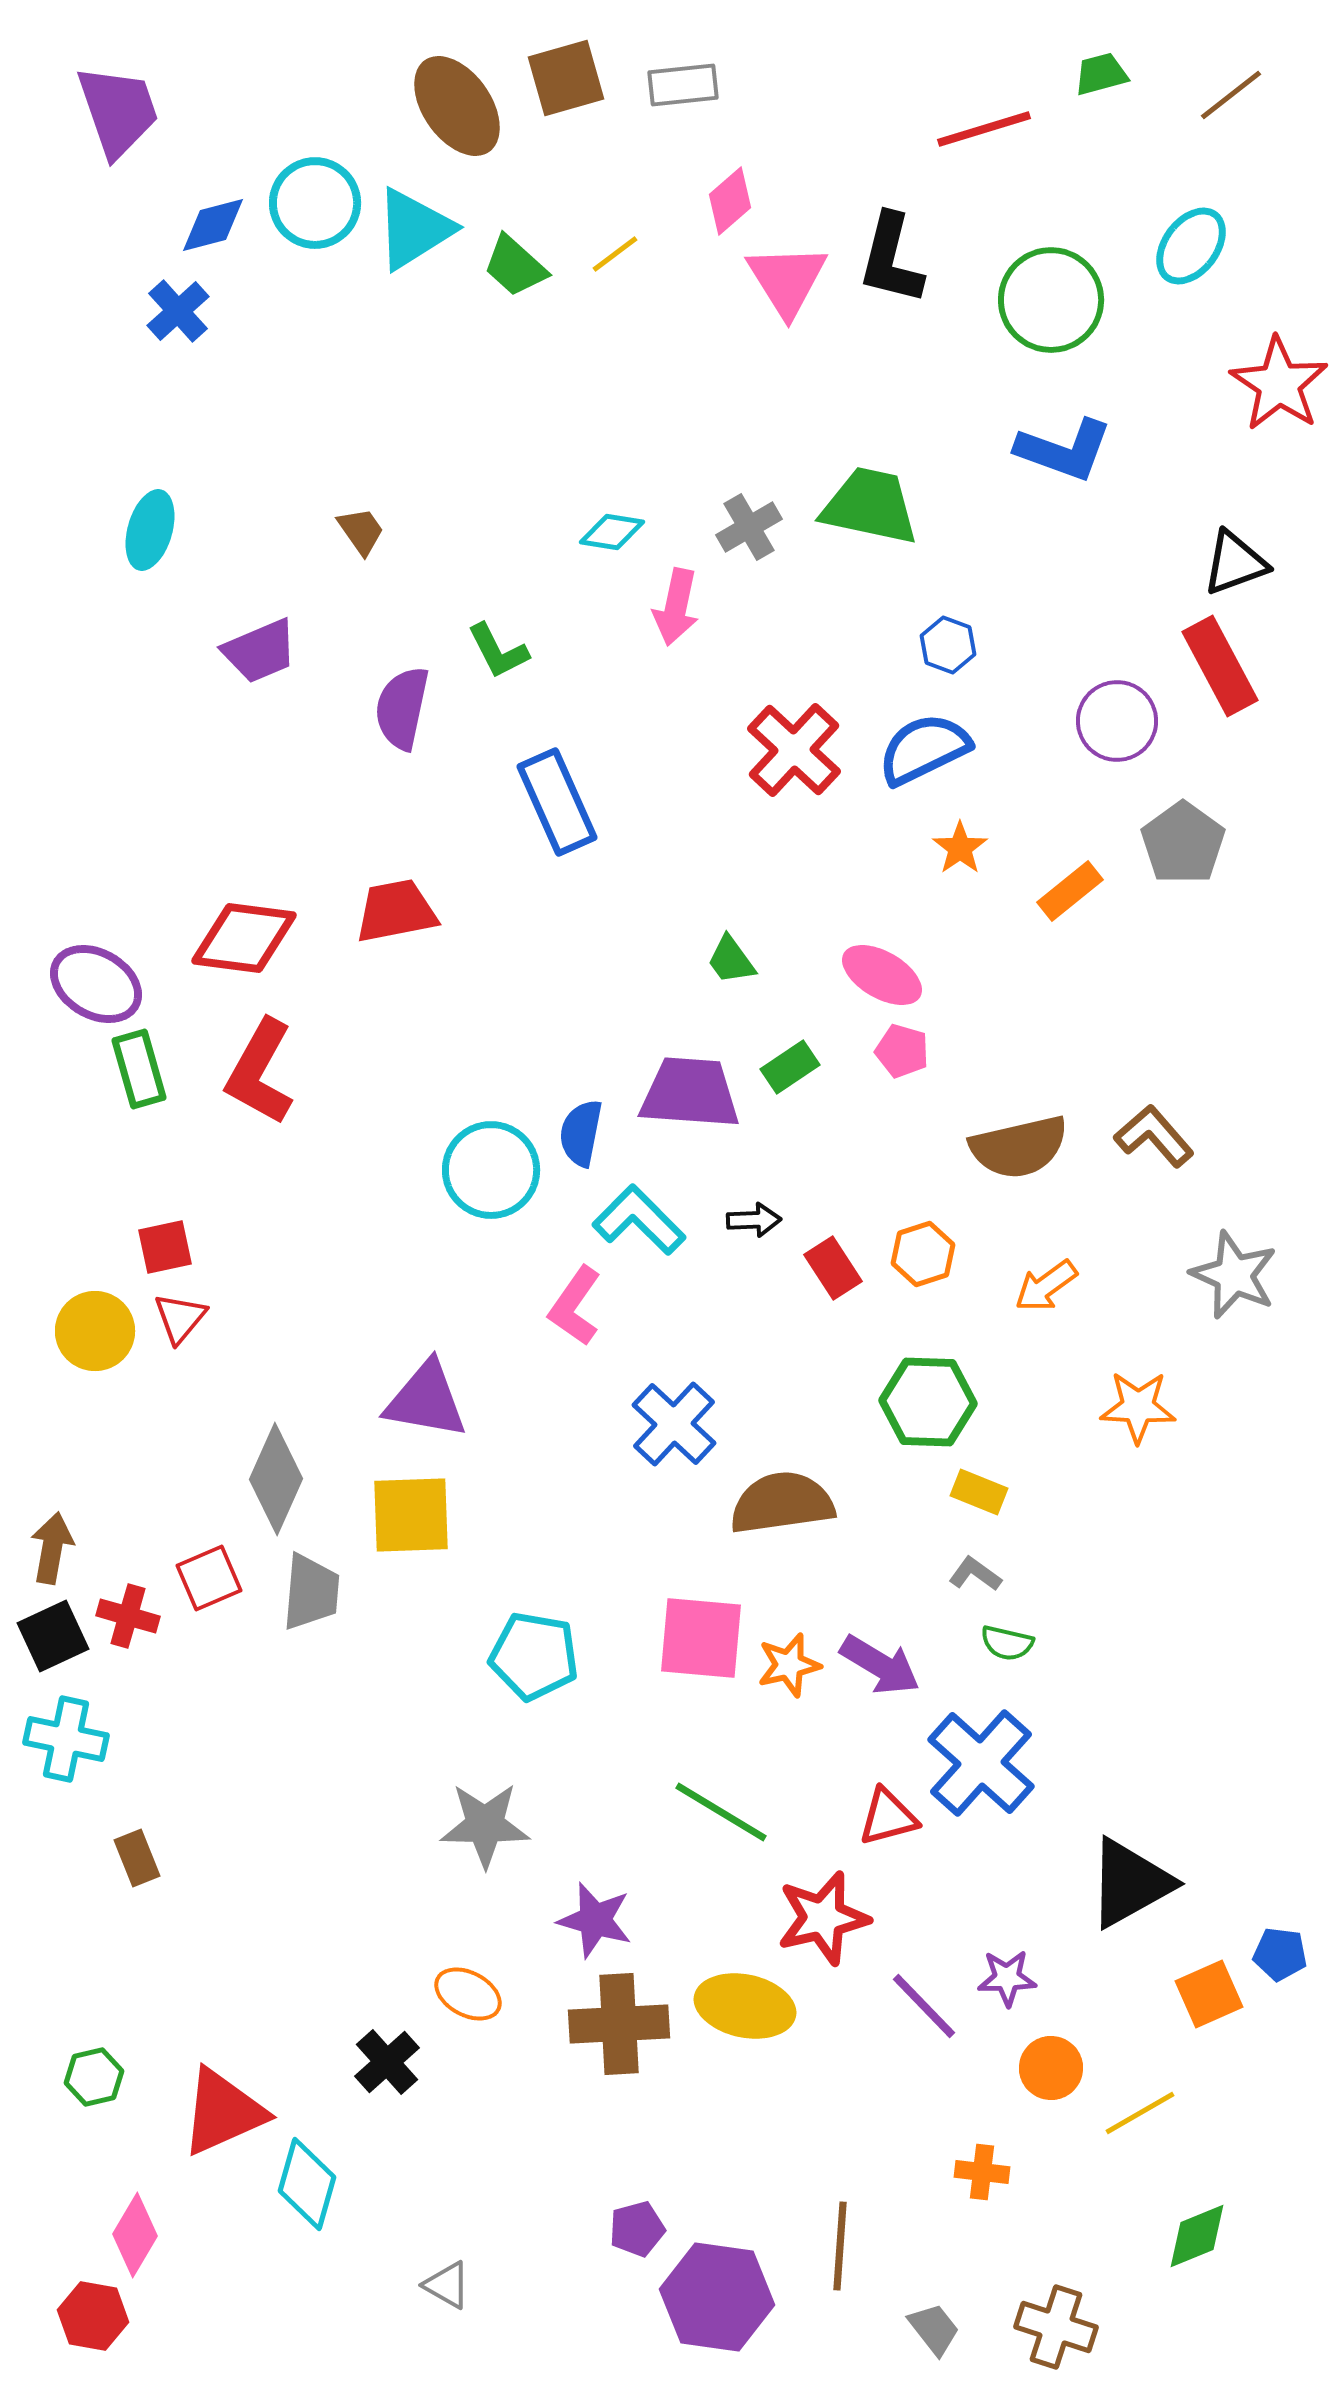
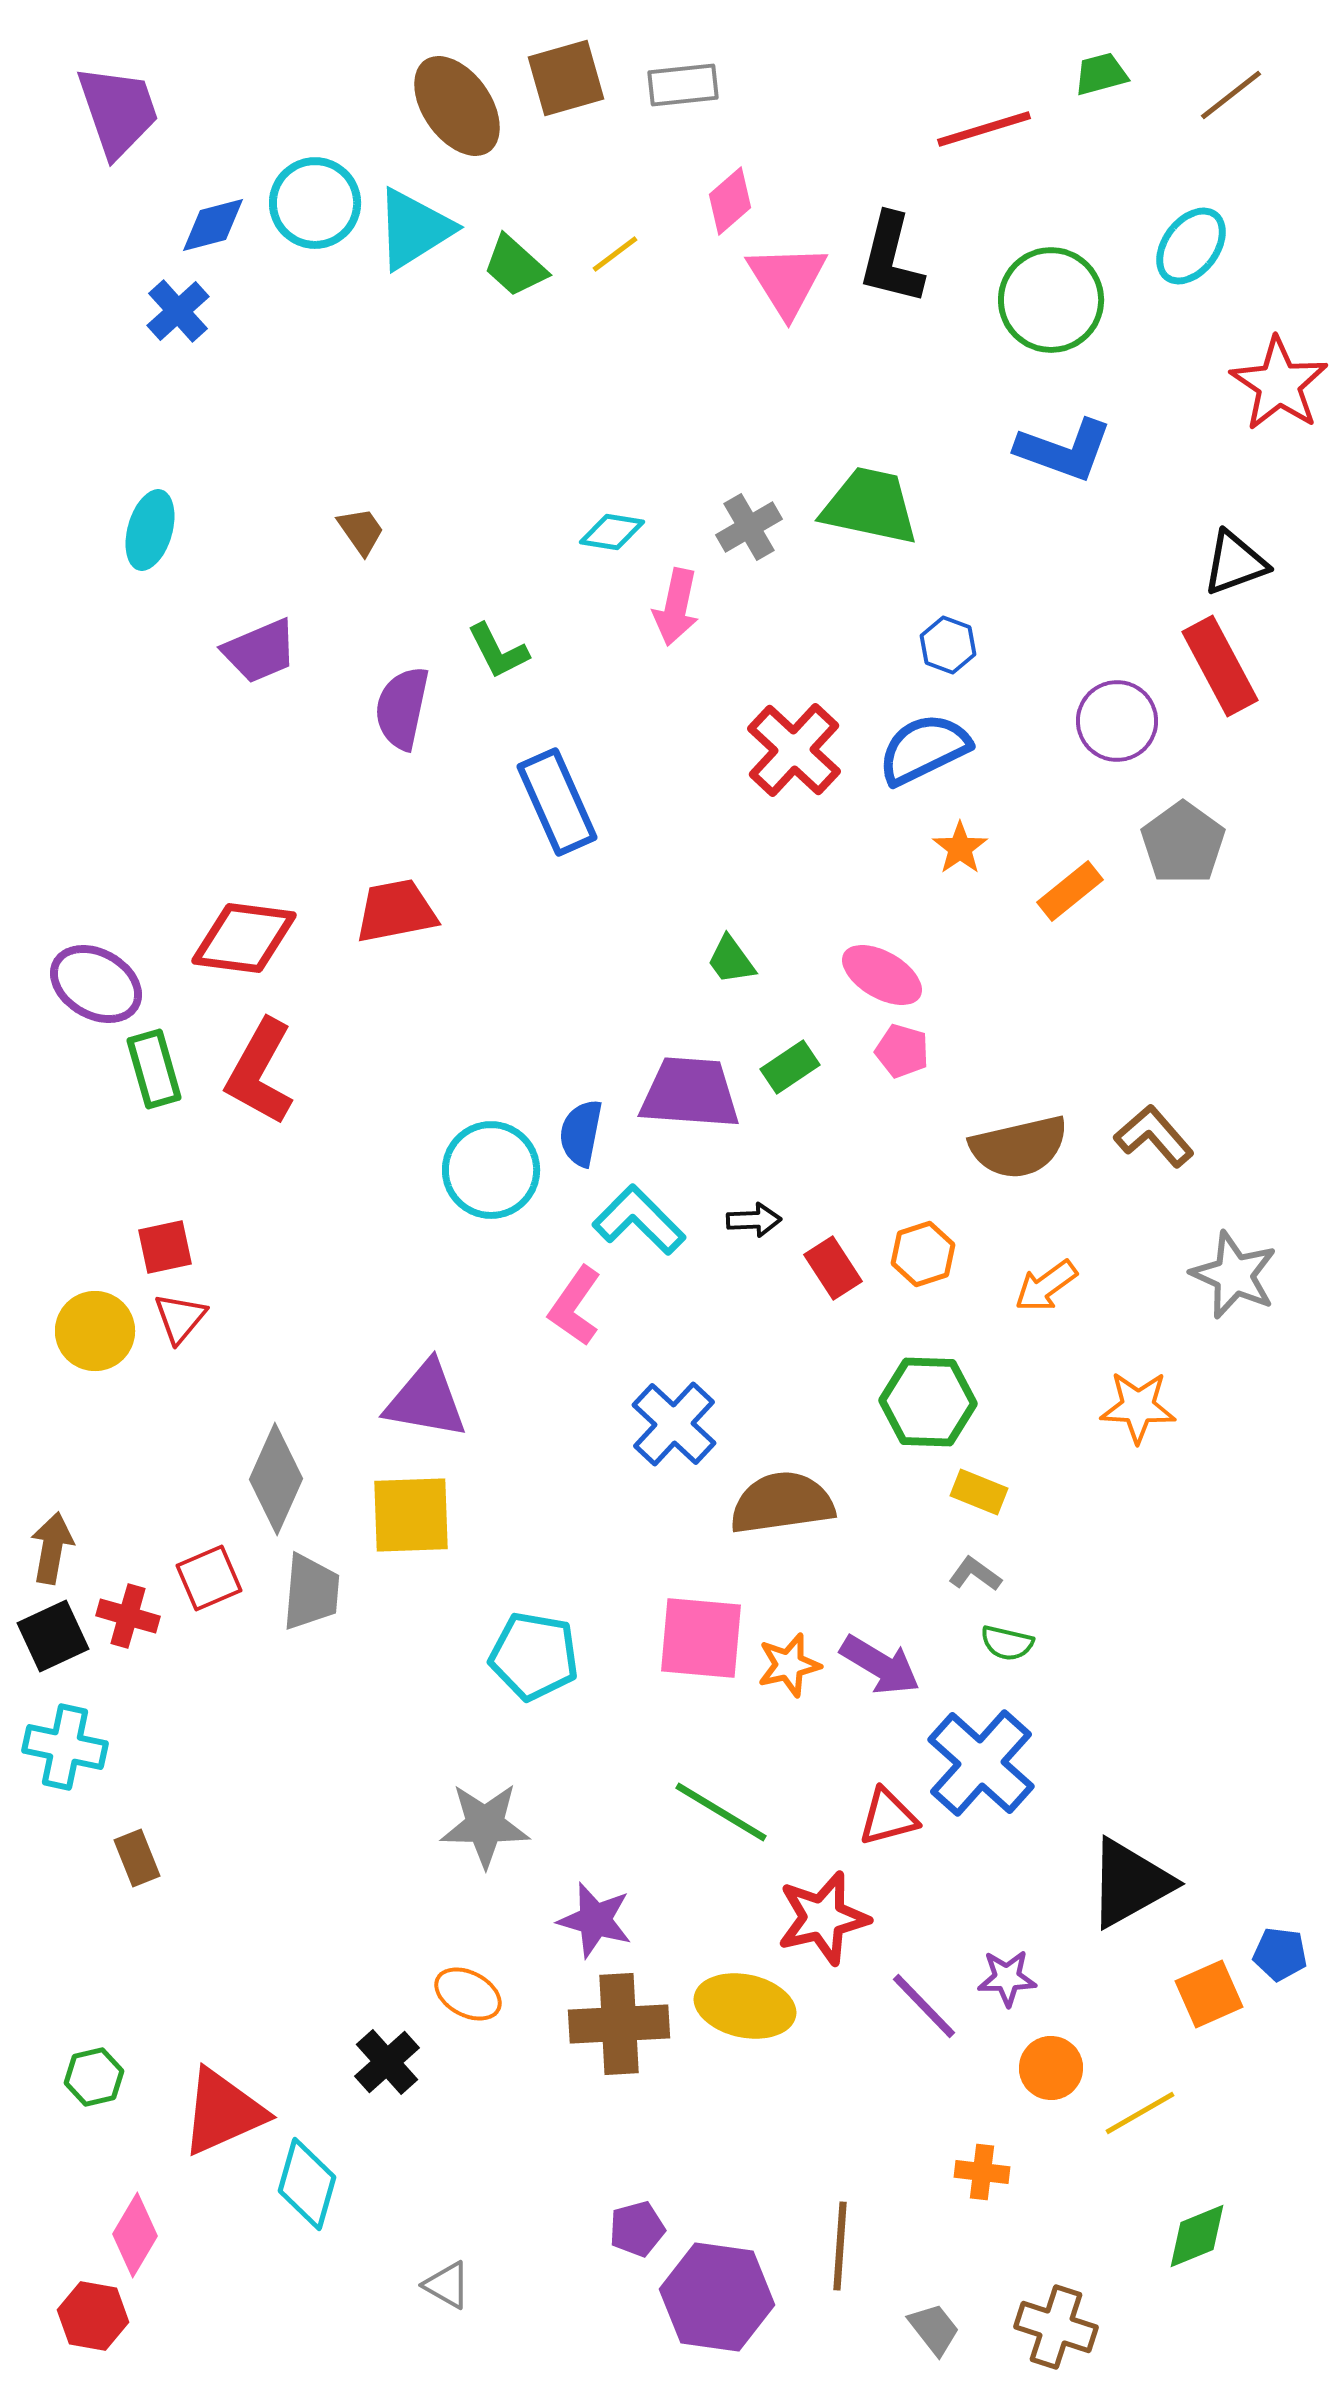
green rectangle at (139, 1069): moved 15 px right
cyan cross at (66, 1739): moved 1 px left, 8 px down
